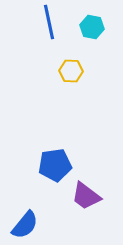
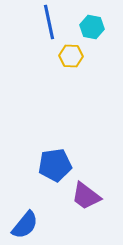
yellow hexagon: moved 15 px up
